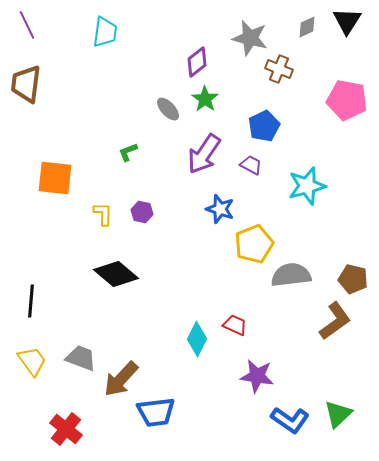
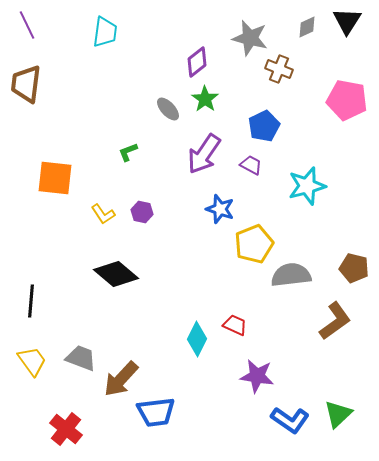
yellow L-shape: rotated 145 degrees clockwise
brown pentagon: moved 1 px right, 11 px up
